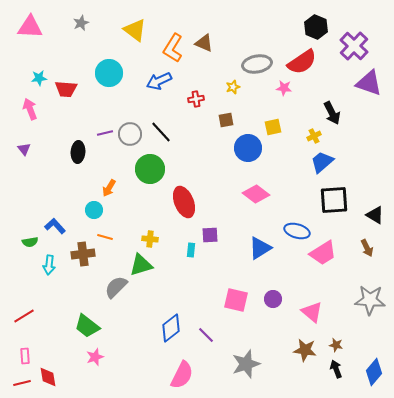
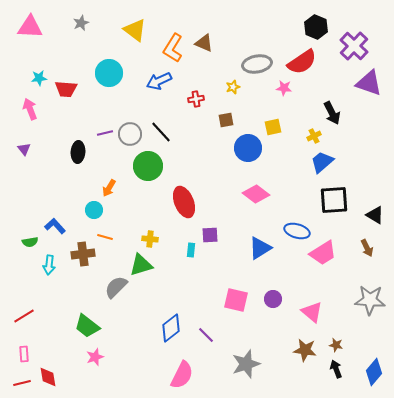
green circle at (150, 169): moved 2 px left, 3 px up
pink rectangle at (25, 356): moved 1 px left, 2 px up
